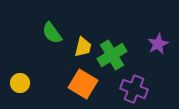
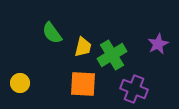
orange square: rotated 28 degrees counterclockwise
